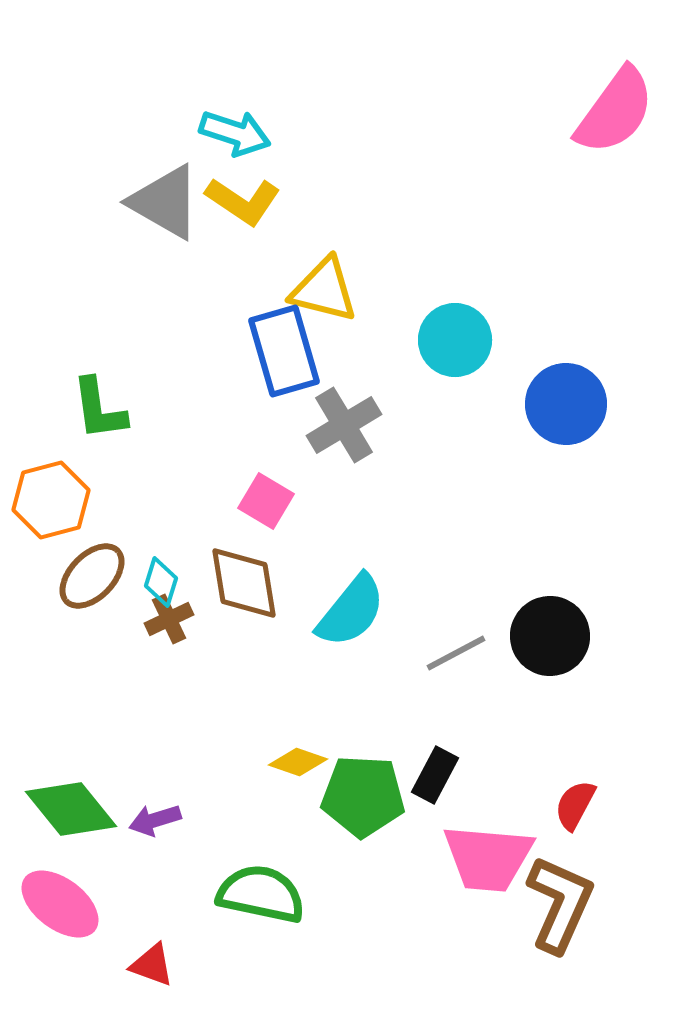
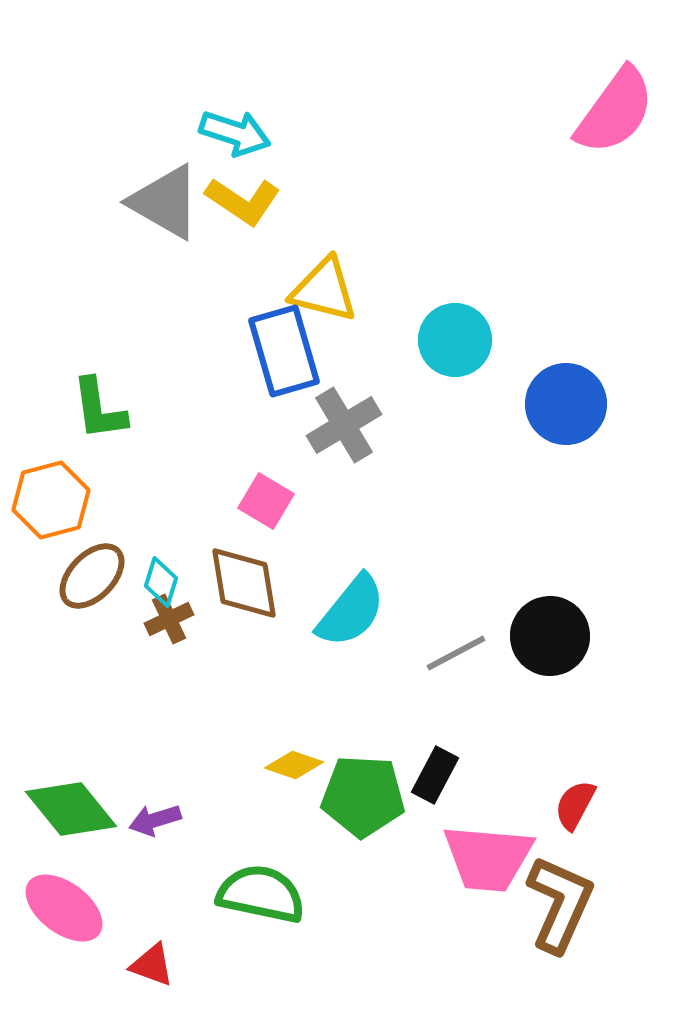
yellow diamond: moved 4 px left, 3 px down
pink ellipse: moved 4 px right, 4 px down
